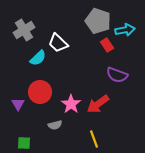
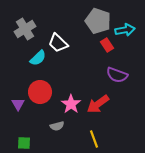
gray cross: moved 1 px right, 1 px up
gray semicircle: moved 2 px right, 1 px down
